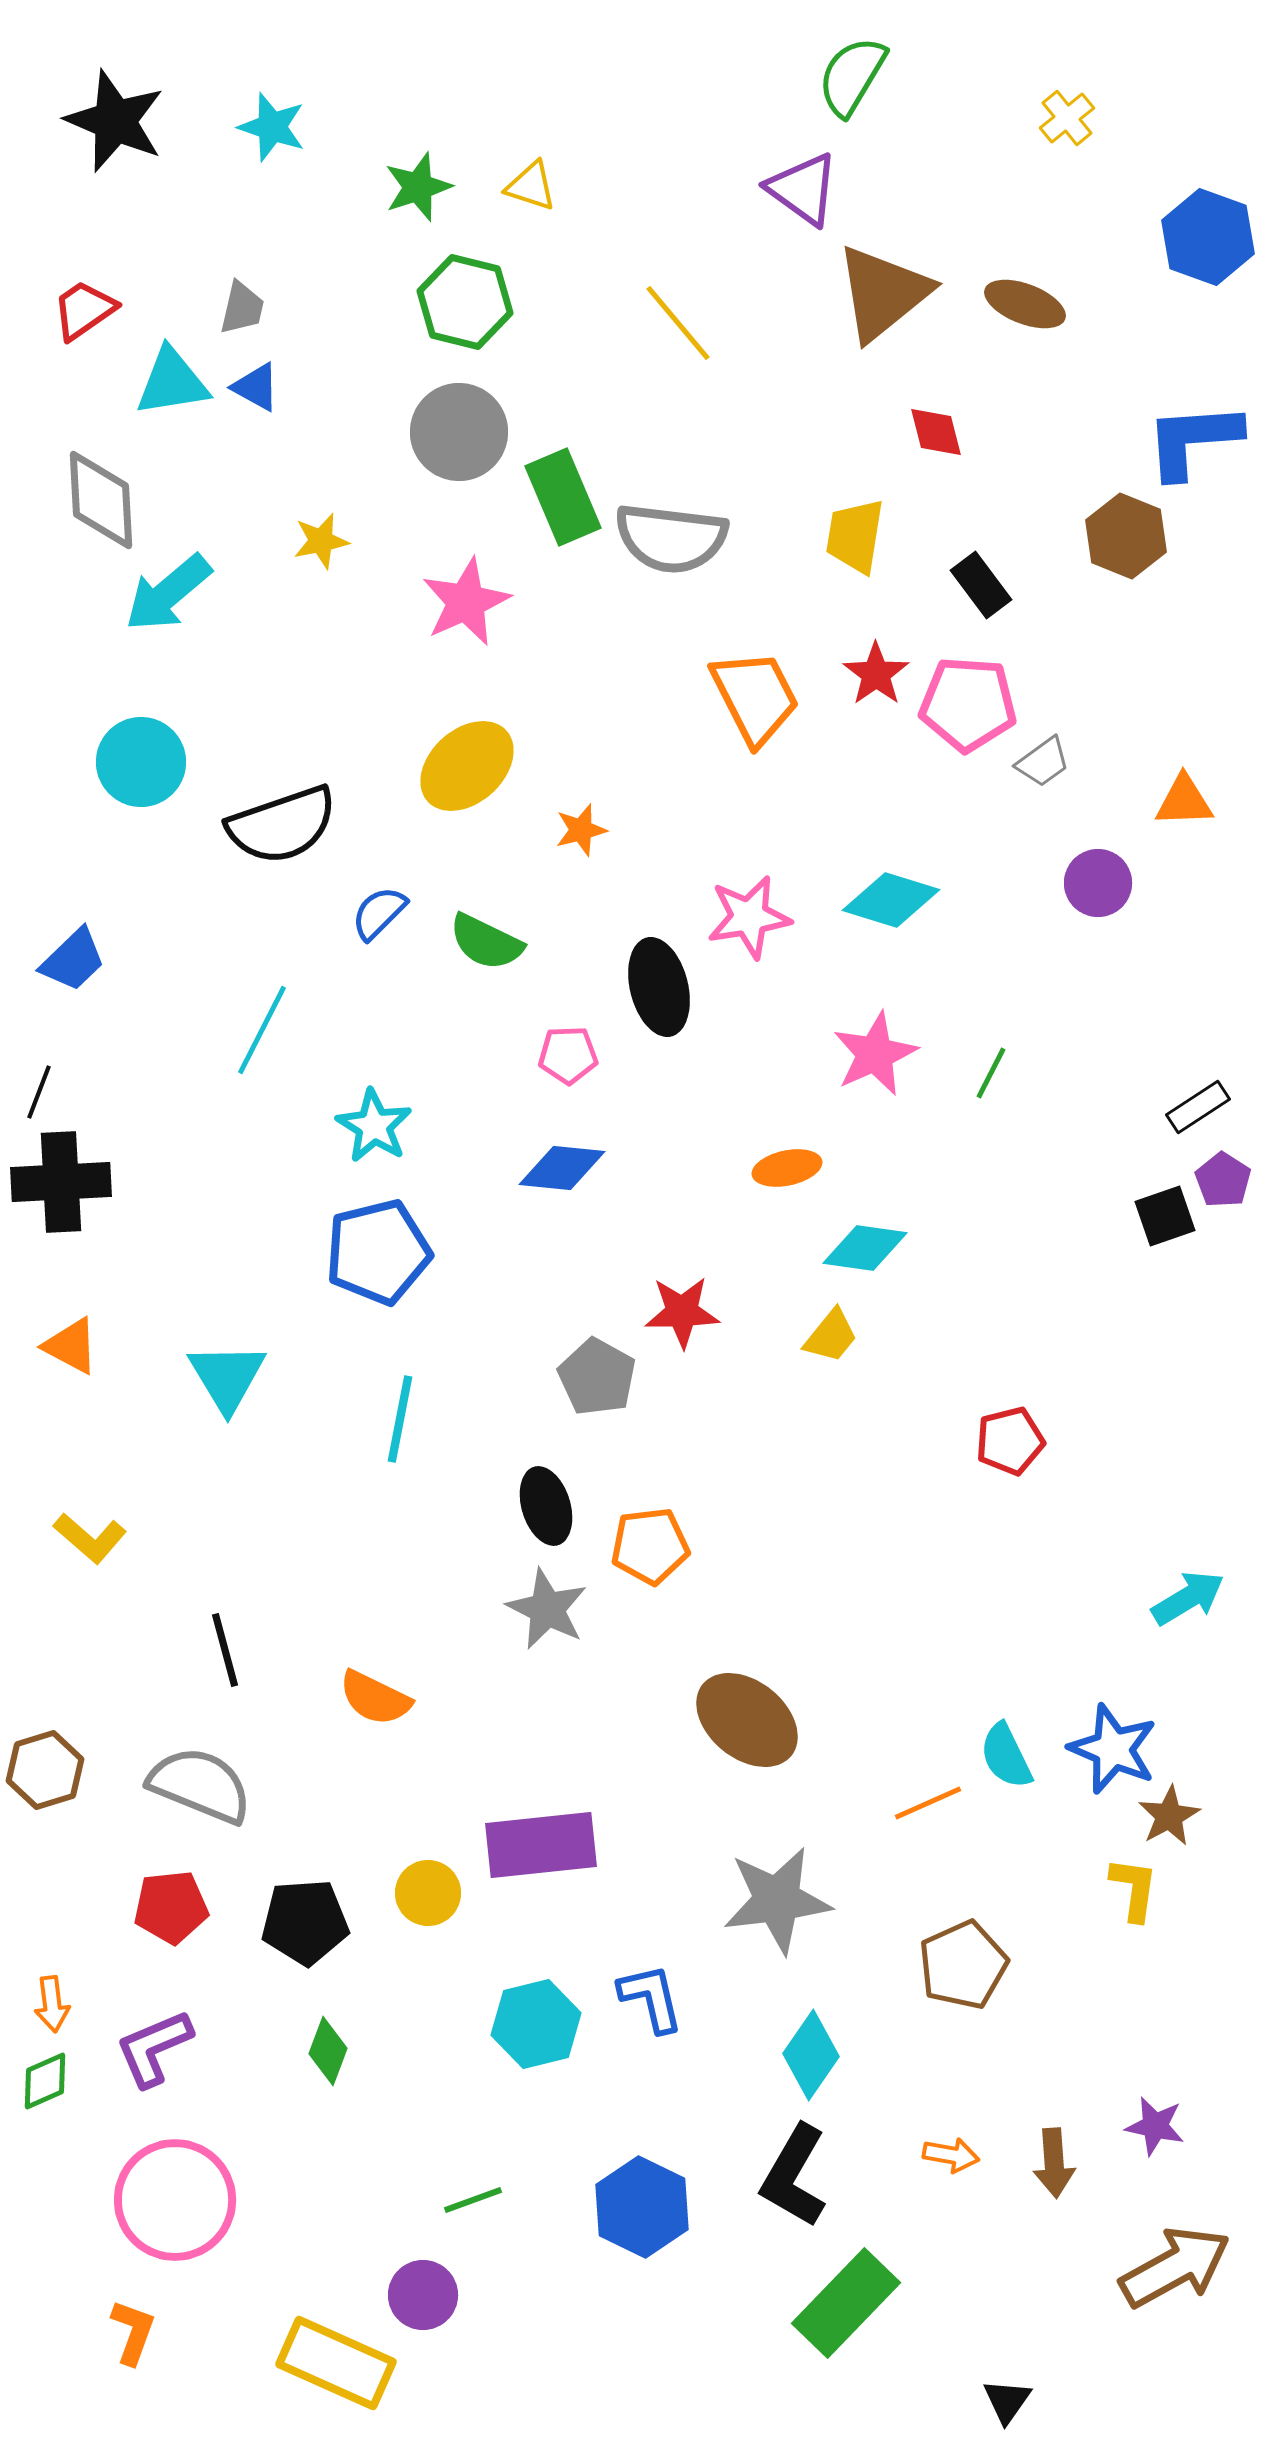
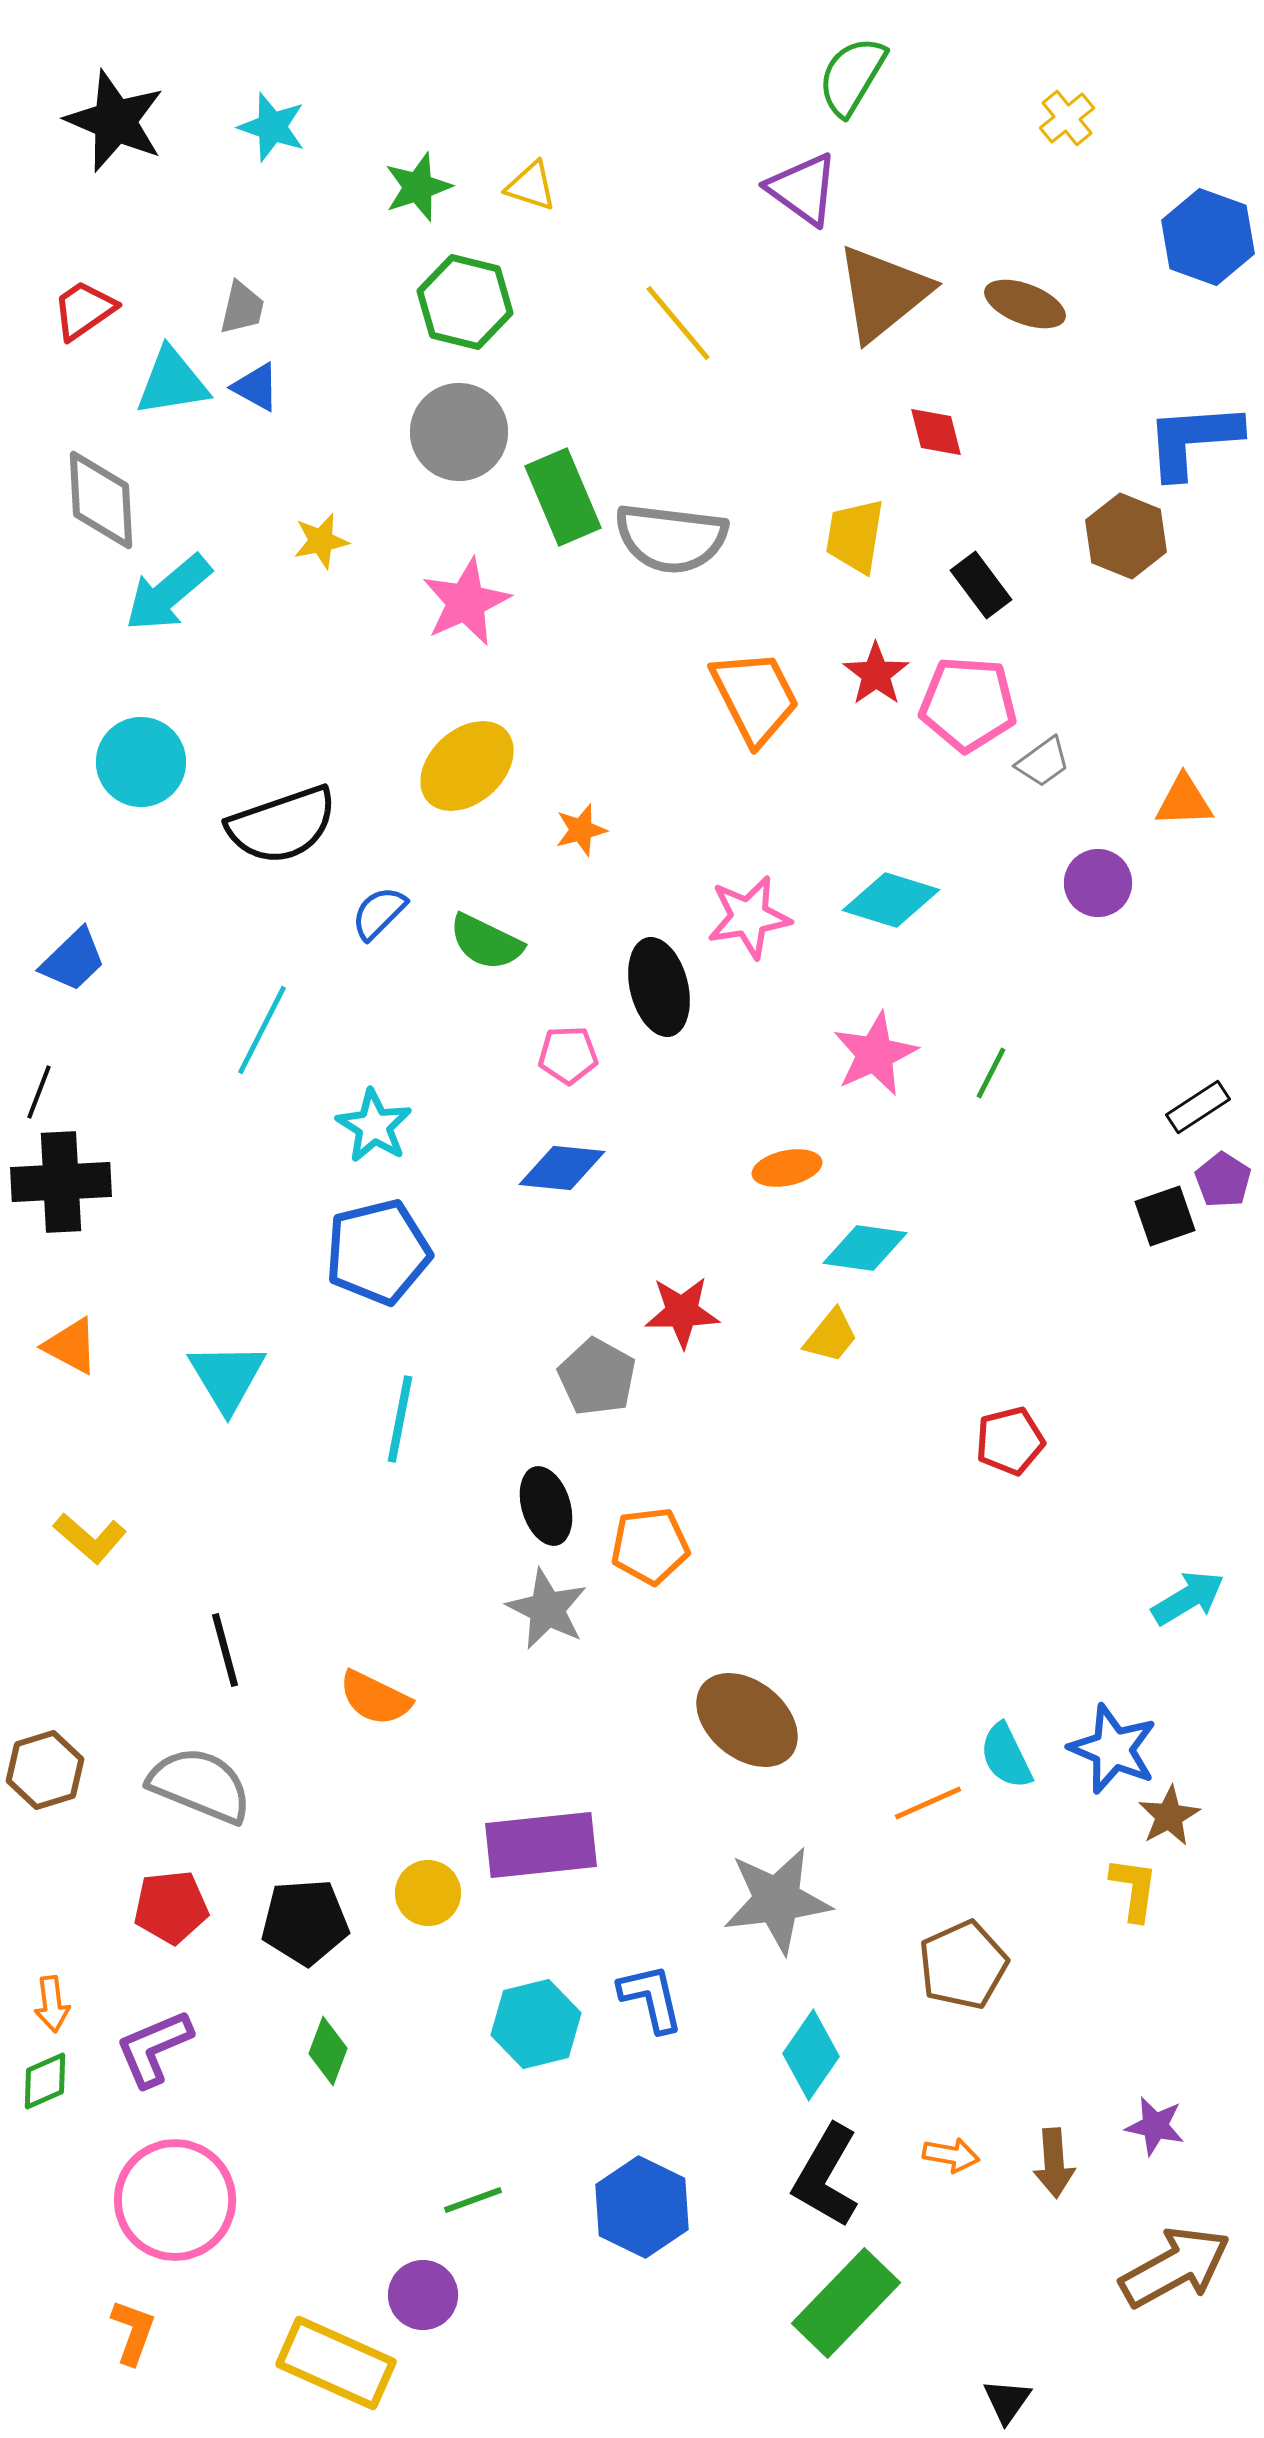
black L-shape at (794, 2176): moved 32 px right
